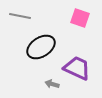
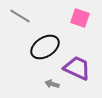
gray line: rotated 20 degrees clockwise
black ellipse: moved 4 px right
